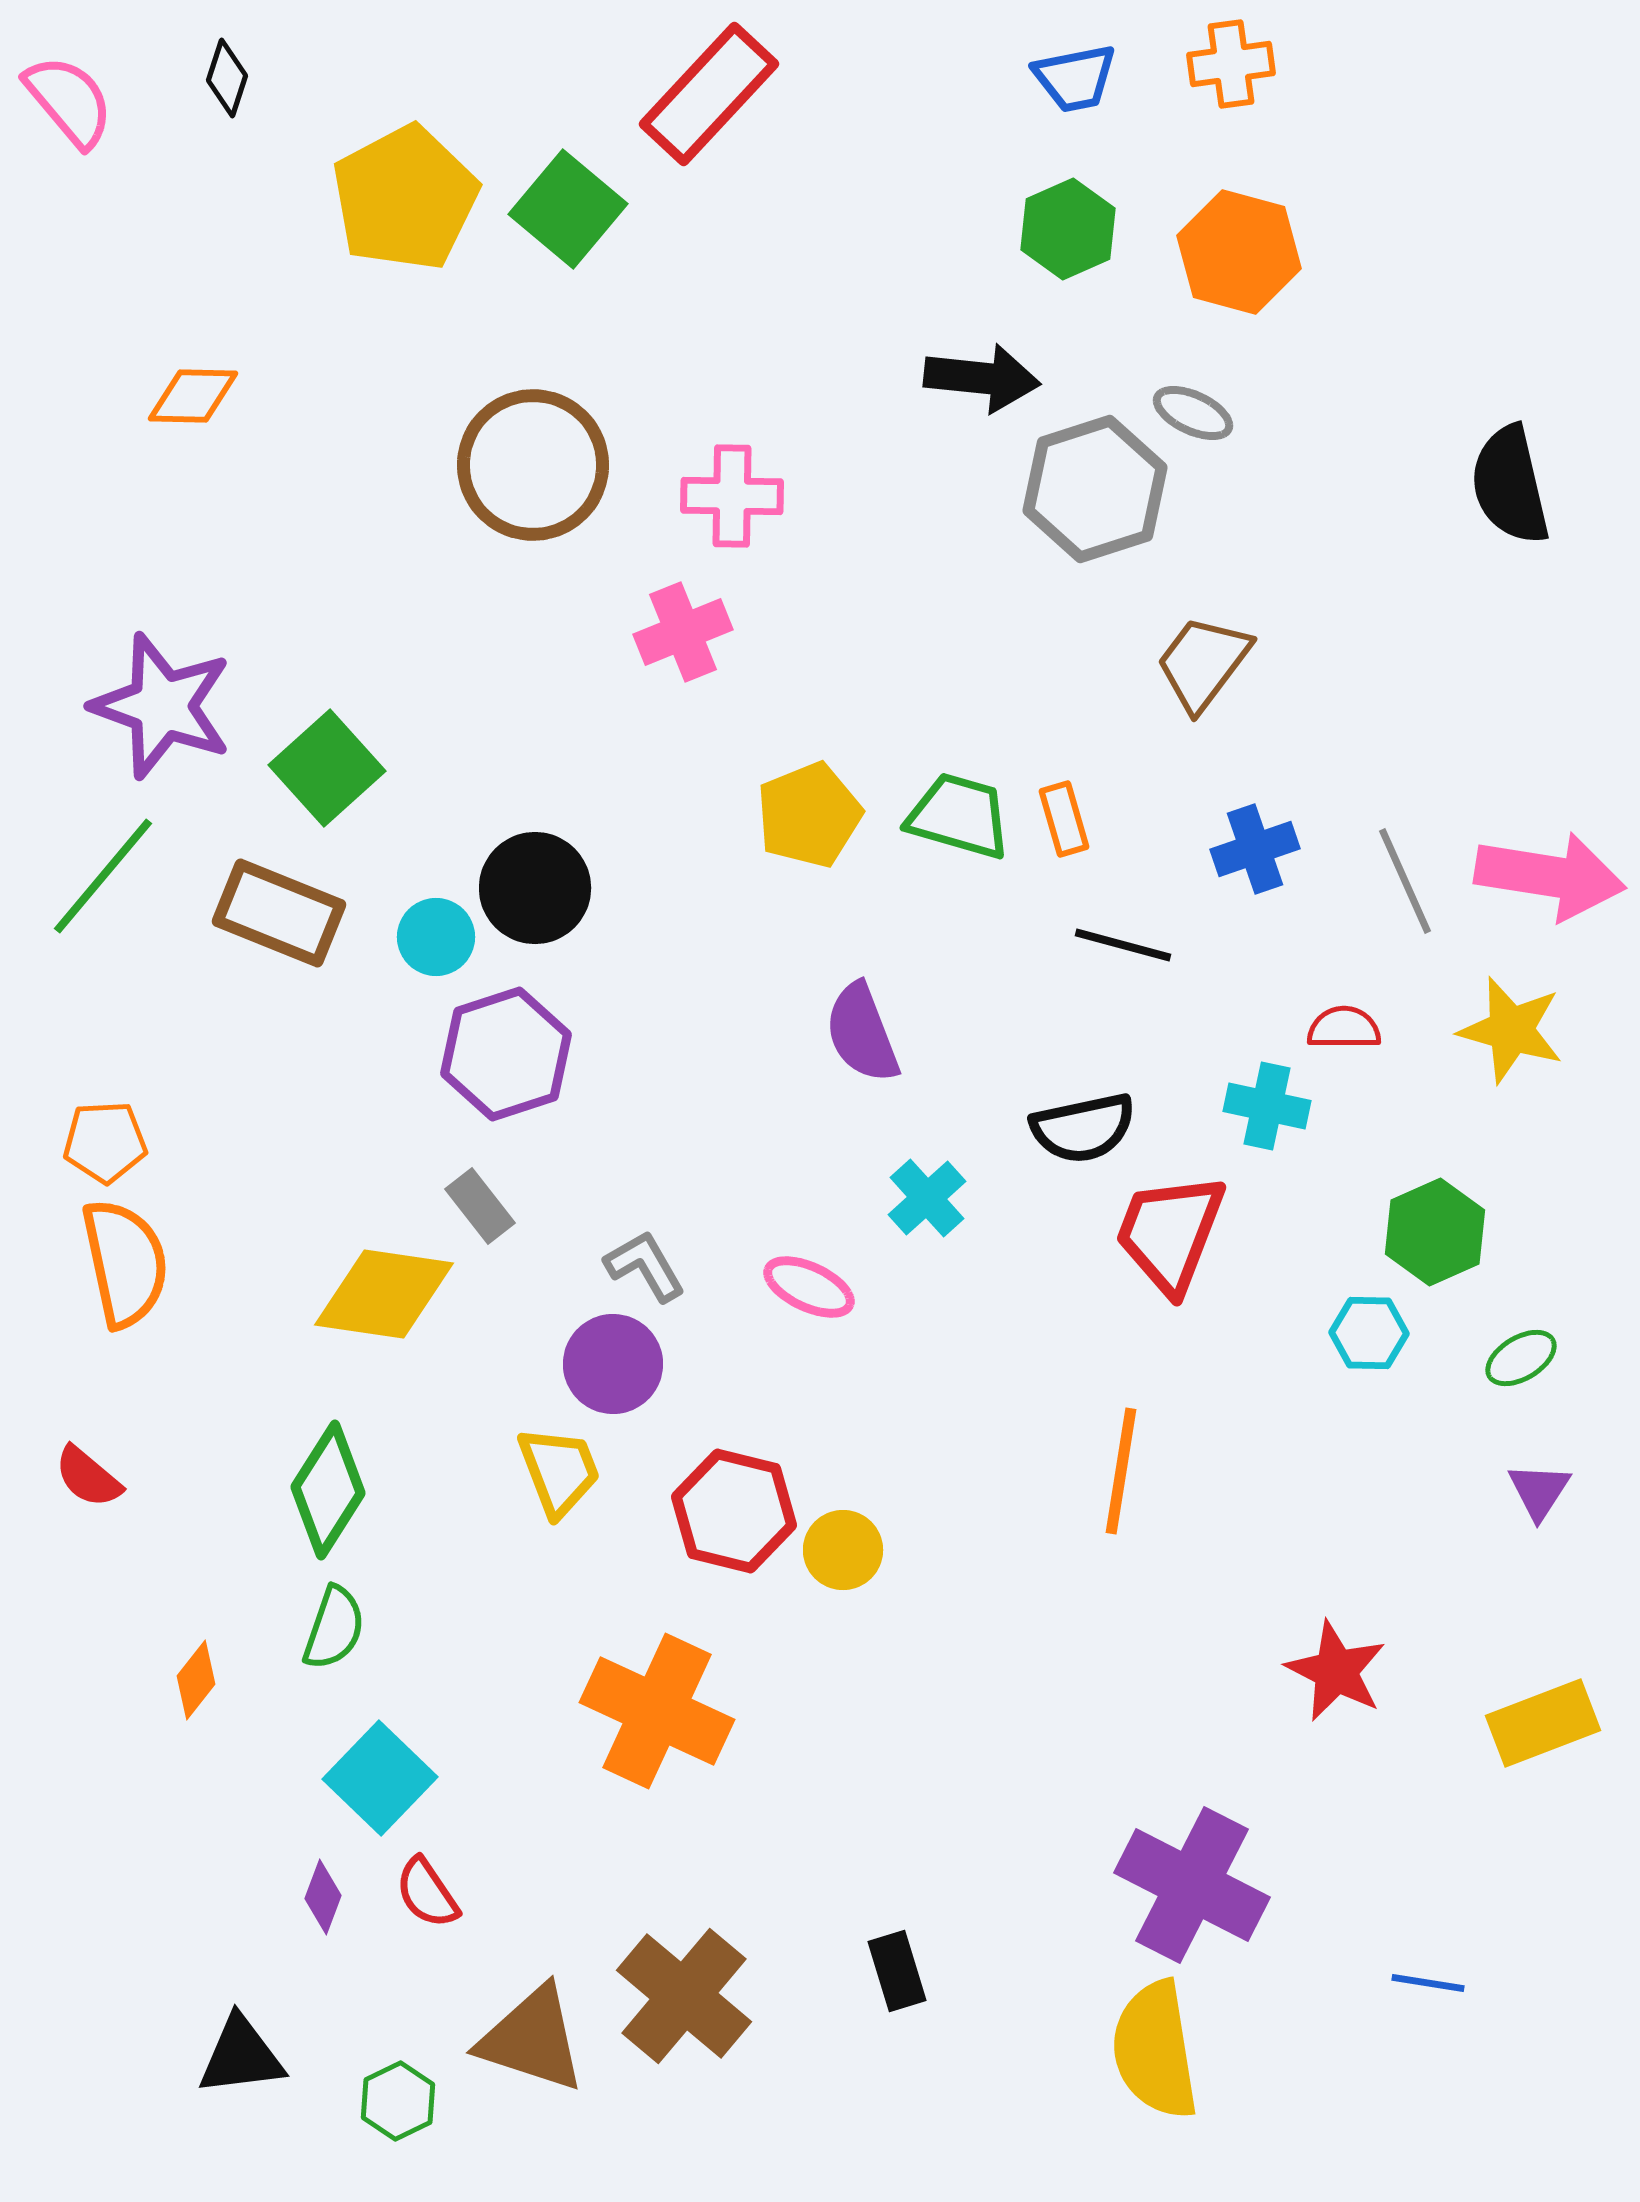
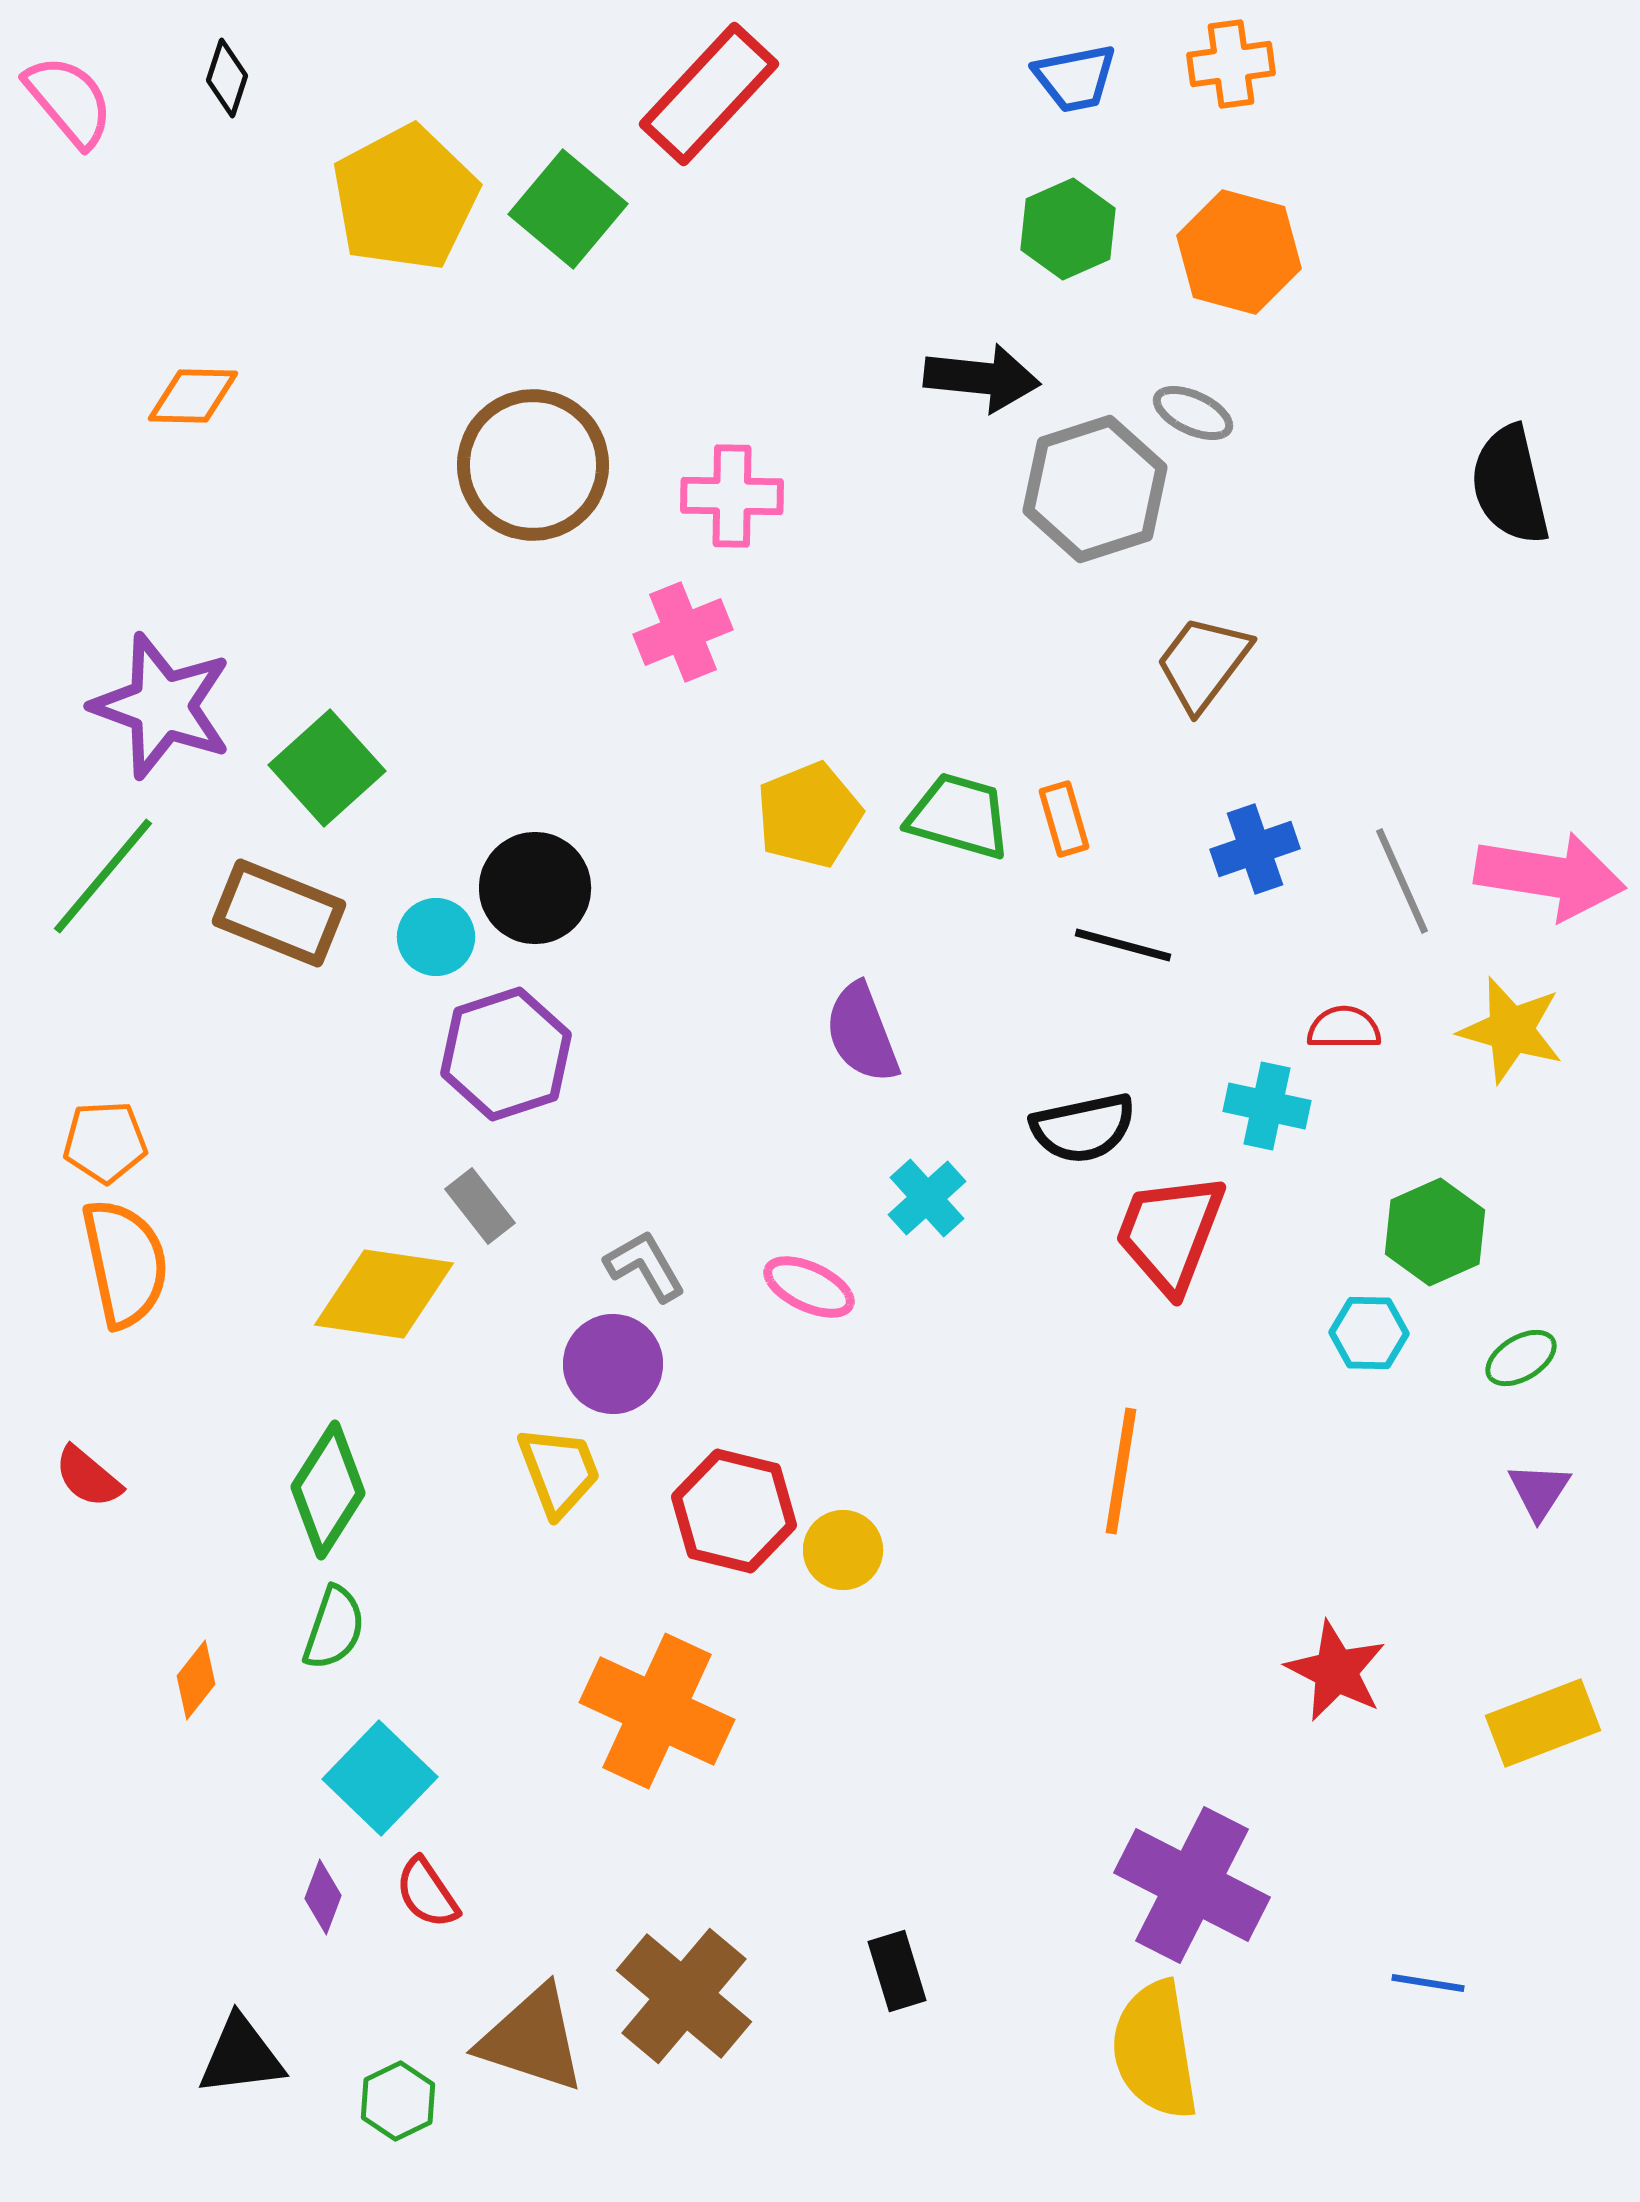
gray line at (1405, 881): moved 3 px left
